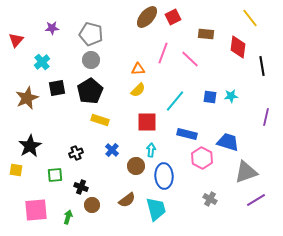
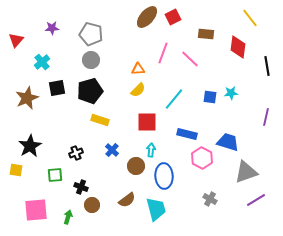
black line at (262, 66): moved 5 px right
black pentagon at (90, 91): rotated 15 degrees clockwise
cyan star at (231, 96): moved 3 px up
cyan line at (175, 101): moved 1 px left, 2 px up
